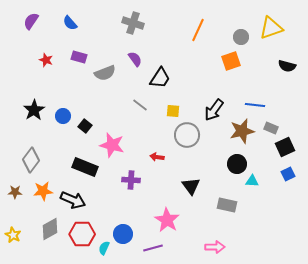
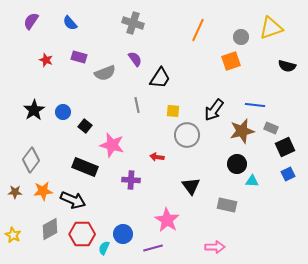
gray line at (140, 105): moved 3 px left; rotated 42 degrees clockwise
blue circle at (63, 116): moved 4 px up
